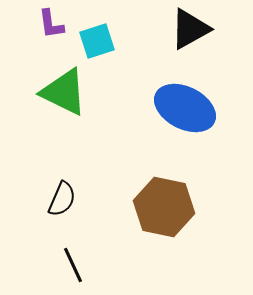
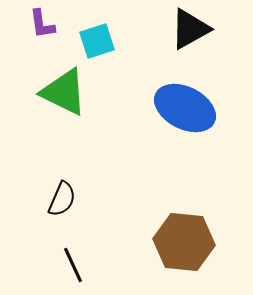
purple L-shape: moved 9 px left
brown hexagon: moved 20 px right, 35 px down; rotated 6 degrees counterclockwise
